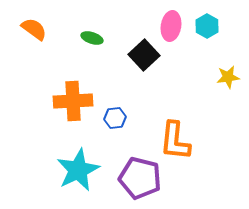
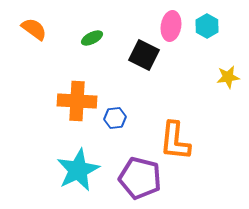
green ellipse: rotated 45 degrees counterclockwise
black square: rotated 20 degrees counterclockwise
orange cross: moved 4 px right; rotated 6 degrees clockwise
